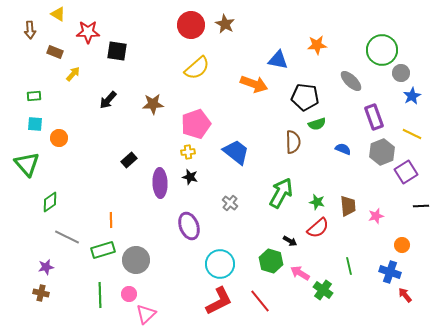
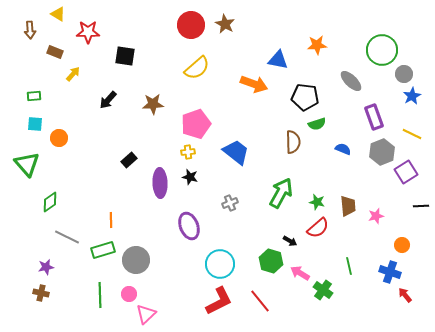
black square at (117, 51): moved 8 px right, 5 px down
gray circle at (401, 73): moved 3 px right, 1 px down
gray cross at (230, 203): rotated 28 degrees clockwise
